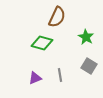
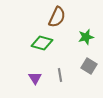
green star: rotated 28 degrees clockwise
purple triangle: rotated 40 degrees counterclockwise
